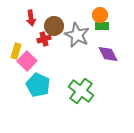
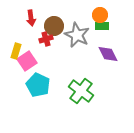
red cross: moved 2 px right
pink square: rotated 12 degrees clockwise
